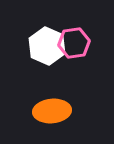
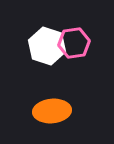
white hexagon: rotated 6 degrees counterclockwise
